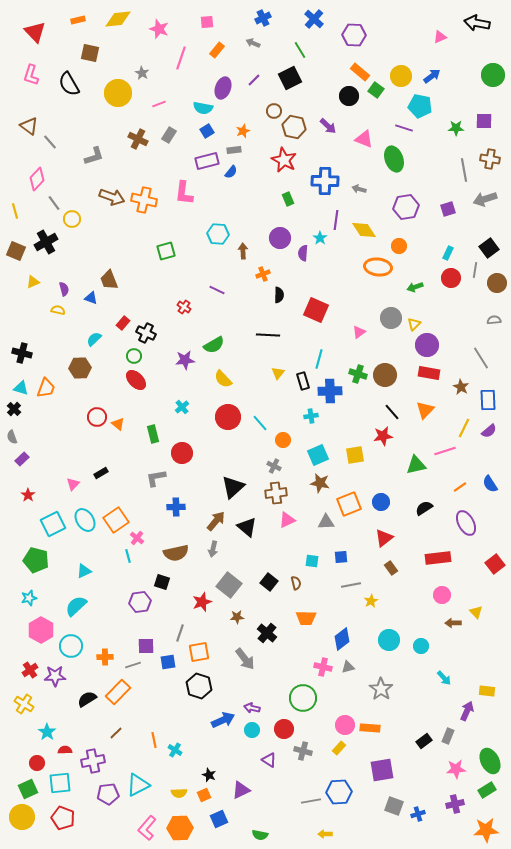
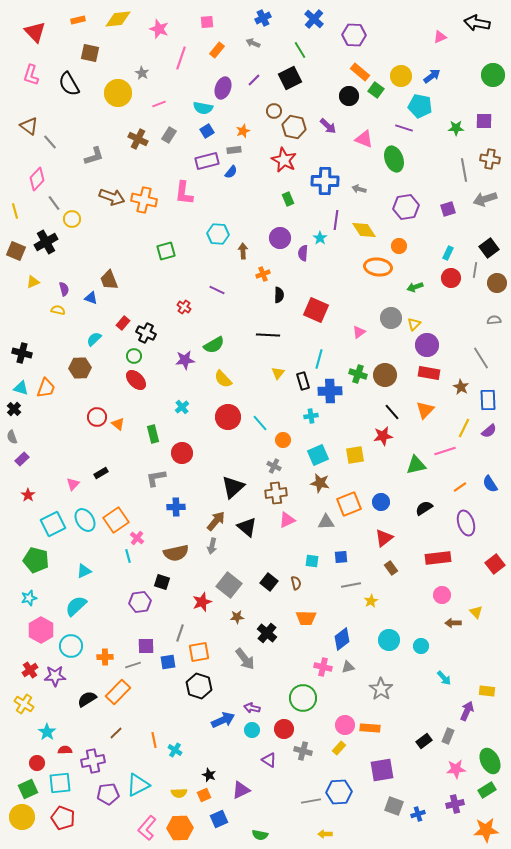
purple ellipse at (466, 523): rotated 10 degrees clockwise
gray arrow at (213, 549): moved 1 px left, 3 px up
